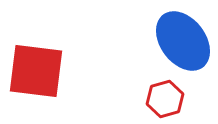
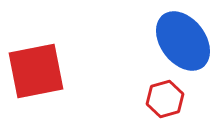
red square: rotated 18 degrees counterclockwise
